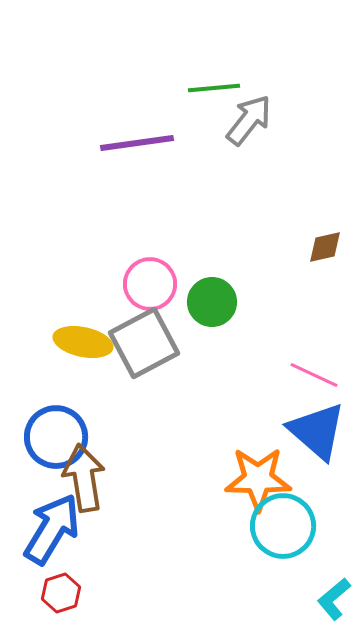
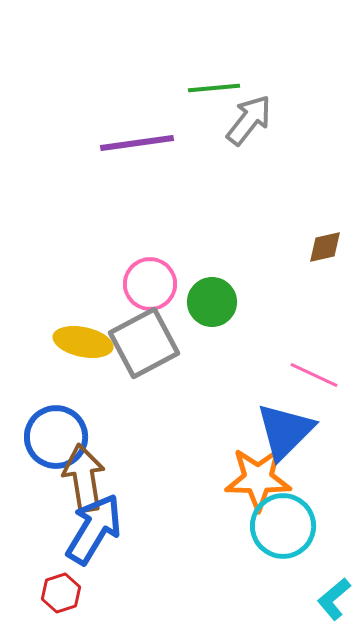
blue triangle: moved 32 px left; rotated 34 degrees clockwise
blue arrow: moved 42 px right
